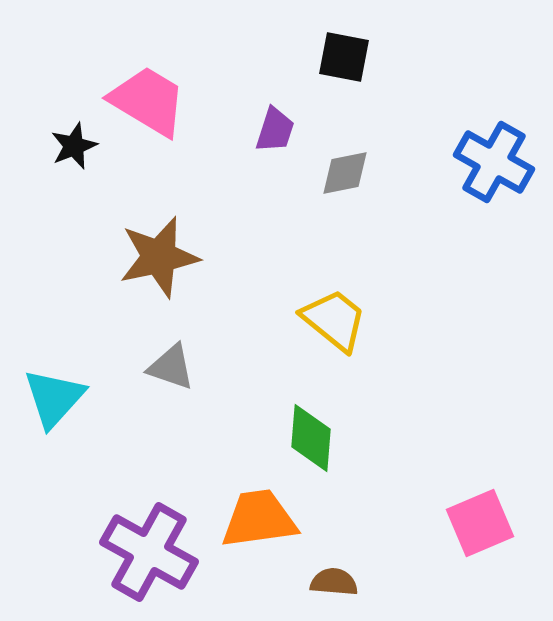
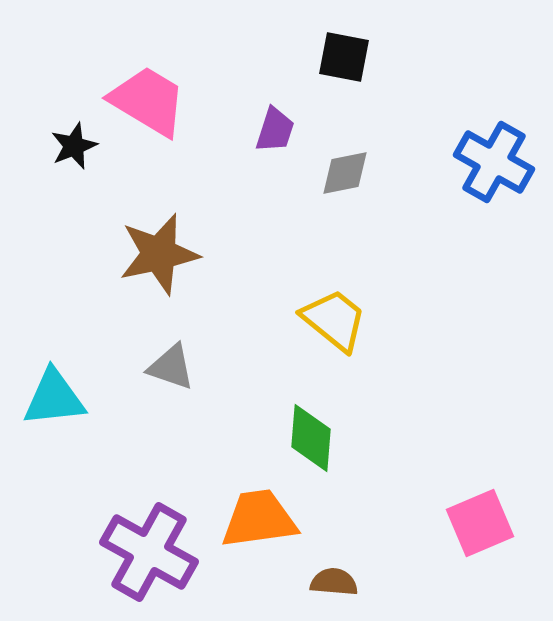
brown star: moved 3 px up
cyan triangle: rotated 42 degrees clockwise
